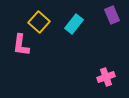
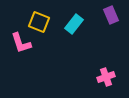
purple rectangle: moved 1 px left
yellow square: rotated 20 degrees counterclockwise
pink L-shape: moved 2 px up; rotated 25 degrees counterclockwise
